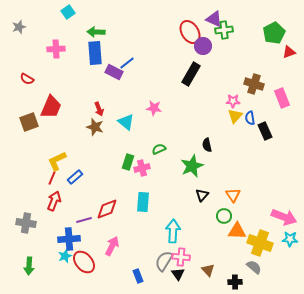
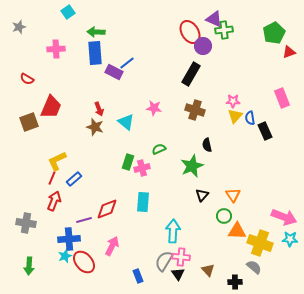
brown cross at (254, 84): moved 59 px left, 26 px down
blue rectangle at (75, 177): moved 1 px left, 2 px down
